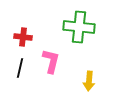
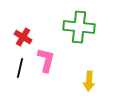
red cross: rotated 24 degrees clockwise
pink L-shape: moved 5 px left, 1 px up
